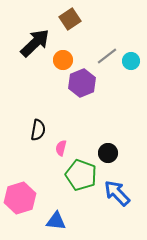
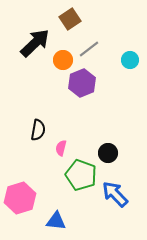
gray line: moved 18 px left, 7 px up
cyan circle: moved 1 px left, 1 px up
blue arrow: moved 2 px left, 1 px down
